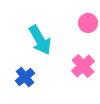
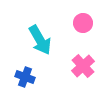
pink circle: moved 5 px left
blue cross: rotated 30 degrees counterclockwise
